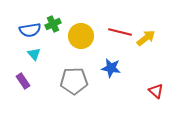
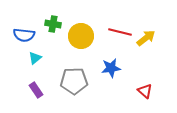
green cross: rotated 35 degrees clockwise
blue semicircle: moved 6 px left, 5 px down; rotated 15 degrees clockwise
cyan triangle: moved 1 px right, 4 px down; rotated 32 degrees clockwise
blue star: rotated 18 degrees counterclockwise
purple rectangle: moved 13 px right, 9 px down
red triangle: moved 11 px left
